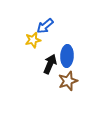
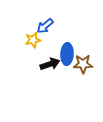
blue ellipse: moved 2 px up
black arrow: rotated 48 degrees clockwise
brown star: moved 15 px right, 17 px up; rotated 18 degrees clockwise
